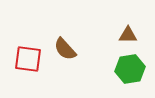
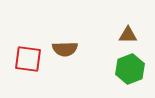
brown semicircle: rotated 50 degrees counterclockwise
green hexagon: rotated 12 degrees counterclockwise
